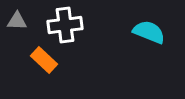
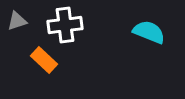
gray triangle: rotated 20 degrees counterclockwise
